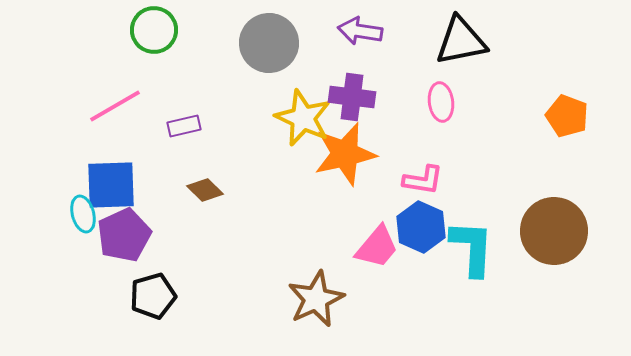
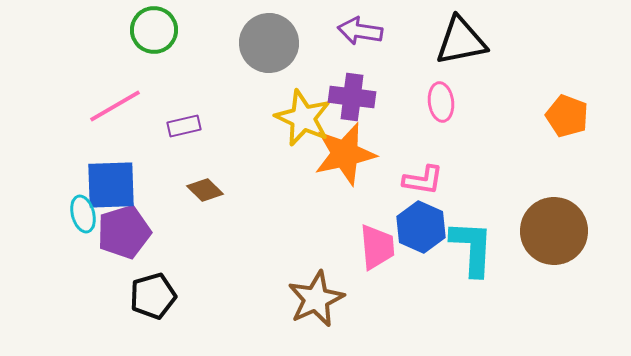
purple pentagon: moved 3 px up; rotated 8 degrees clockwise
pink trapezoid: rotated 45 degrees counterclockwise
